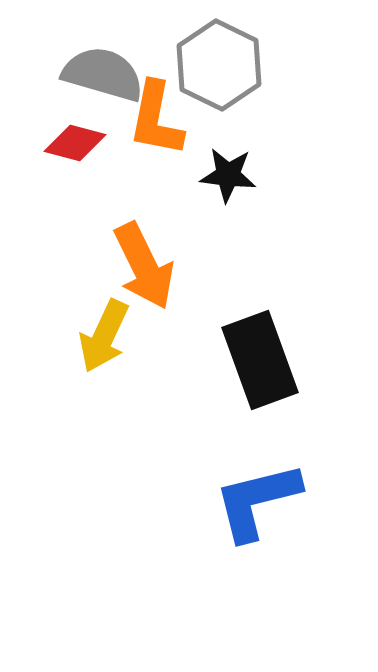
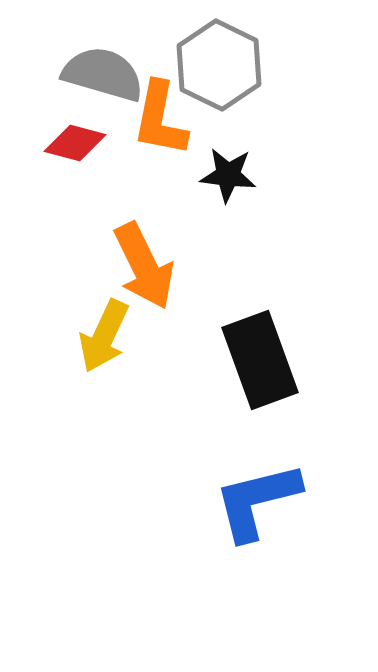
orange L-shape: moved 4 px right
